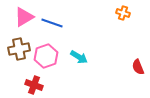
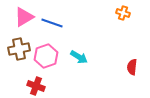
red semicircle: moved 6 px left; rotated 28 degrees clockwise
red cross: moved 2 px right, 1 px down
